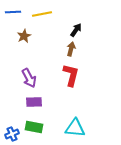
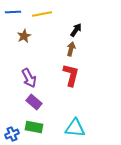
purple rectangle: rotated 42 degrees clockwise
